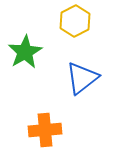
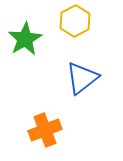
green star: moved 13 px up
orange cross: rotated 16 degrees counterclockwise
